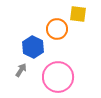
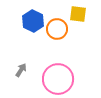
blue hexagon: moved 26 px up
pink circle: moved 2 px down
